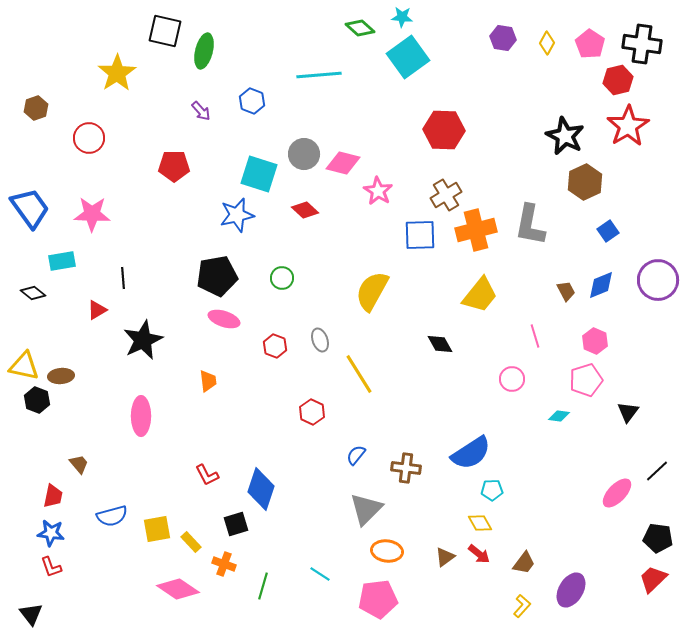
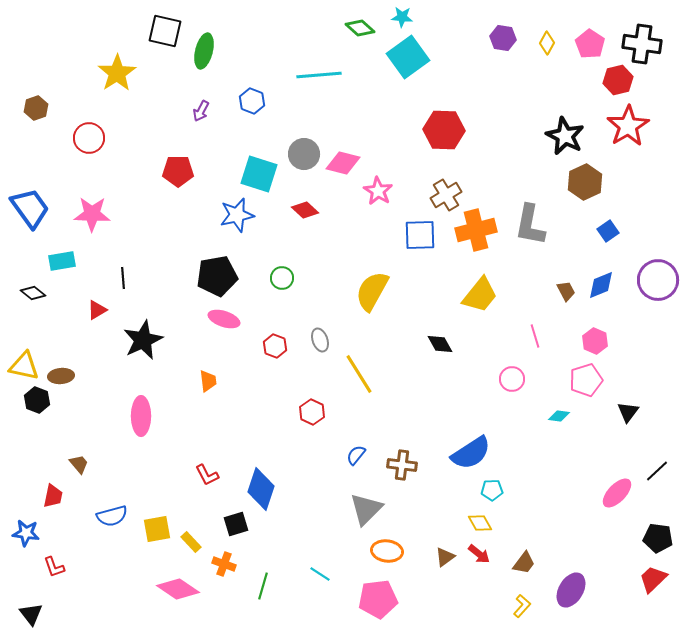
purple arrow at (201, 111): rotated 70 degrees clockwise
red pentagon at (174, 166): moved 4 px right, 5 px down
brown cross at (406, 468): moved 4 px left, 3 px up
blue star at (51, 533): moved 25 px left
red L-shape at (51, 567): moved 3 px right
